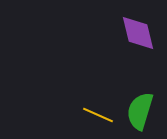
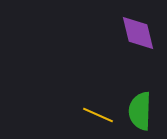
green semicircle: rotated 15 degrees counterclockwise
